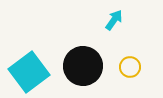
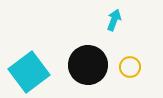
cyan arrow: rotated 15 degrees counterclockwise
black circle: moved 5 px right, 1 px up
